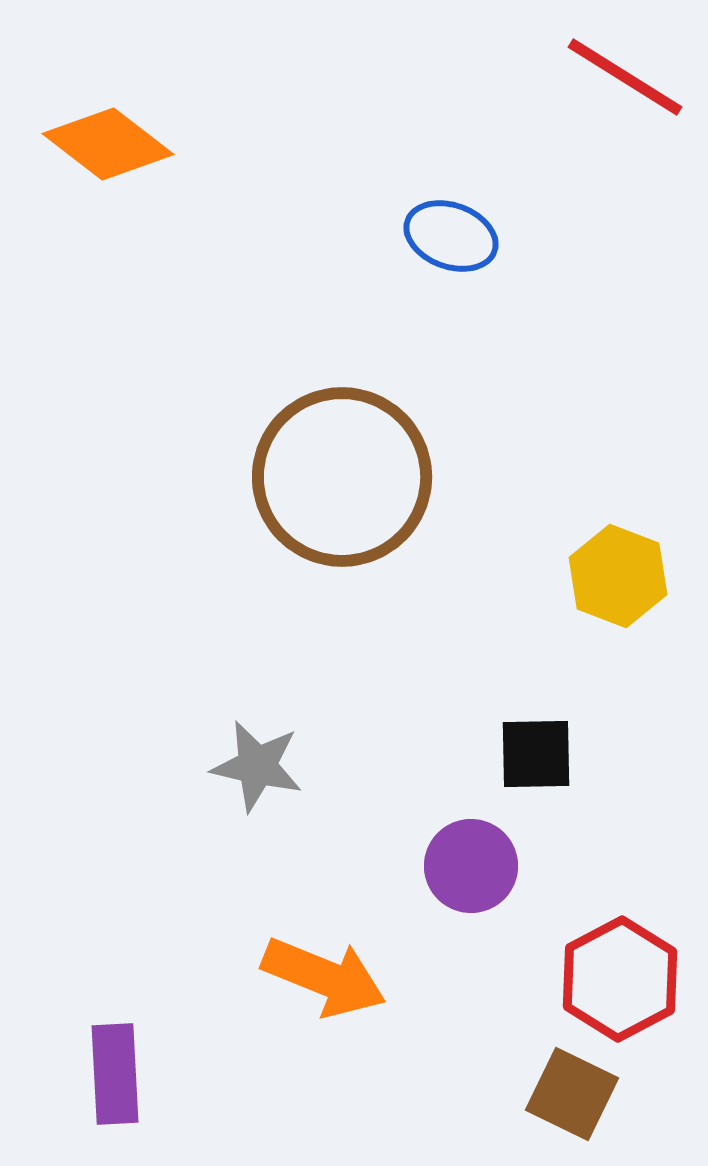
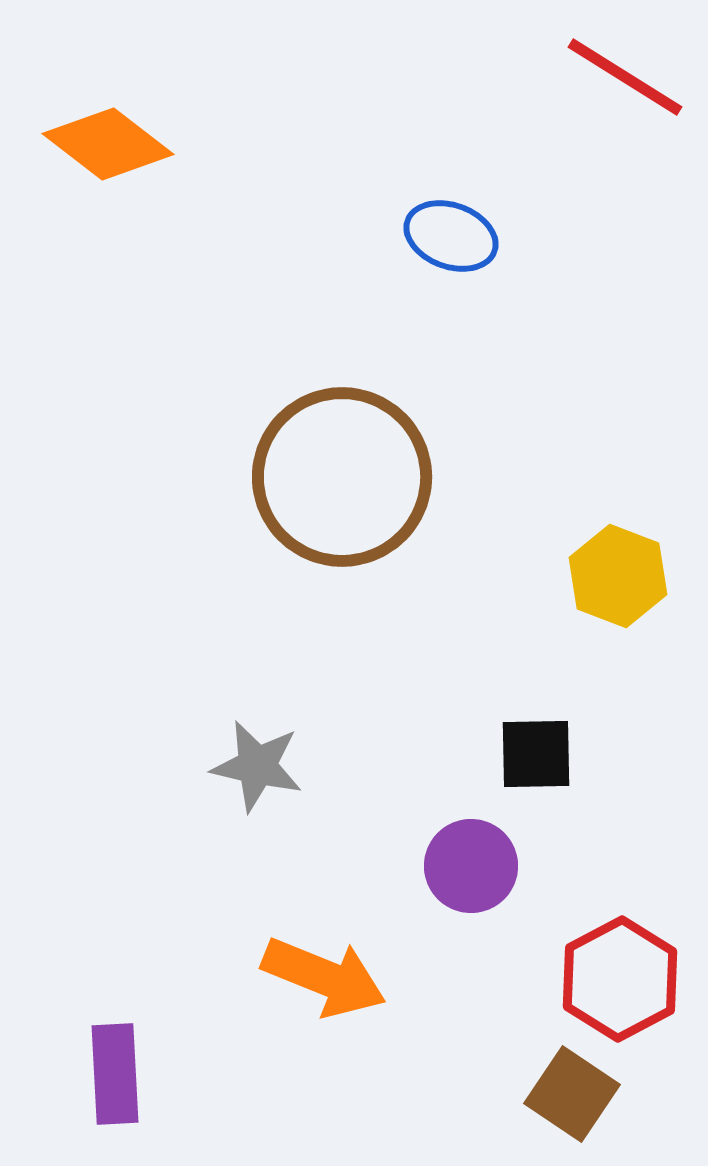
brown square: rotated 8 degrees clockwise
